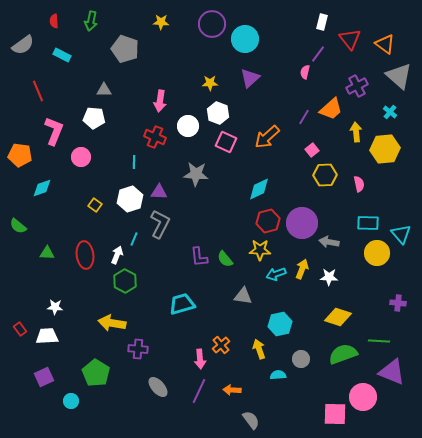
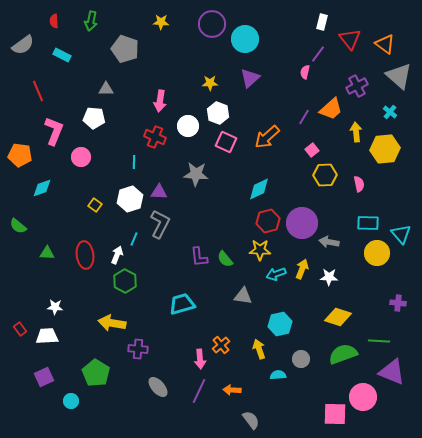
gray triangle at (104, 90): moved 2 px right, 1 px up
